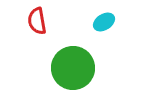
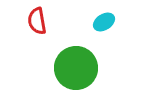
green circle: moved 3 px right
